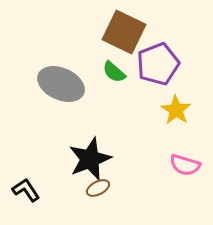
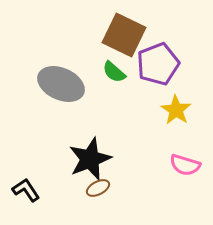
brown square: moved 3 px down
